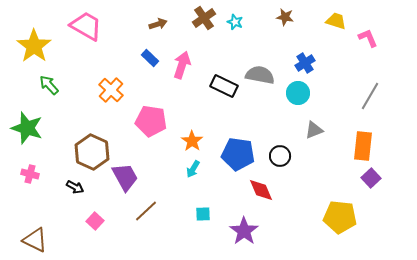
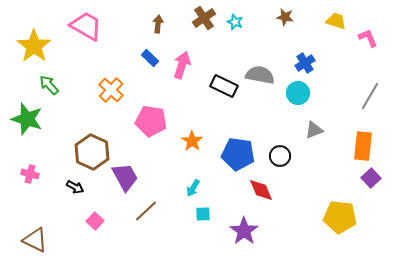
brown arrow: rotated 66 degrees counterclockwise
green star: moved 9 px up
cyan arrow: moved 19 px down
